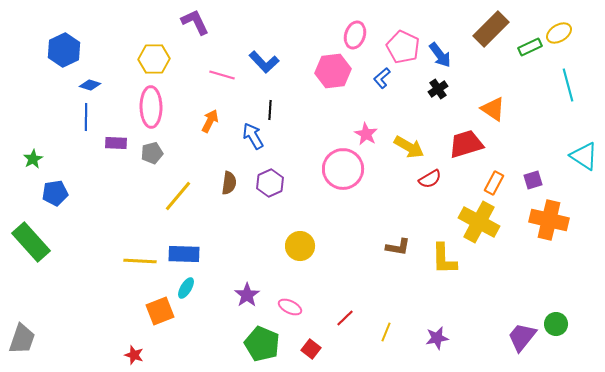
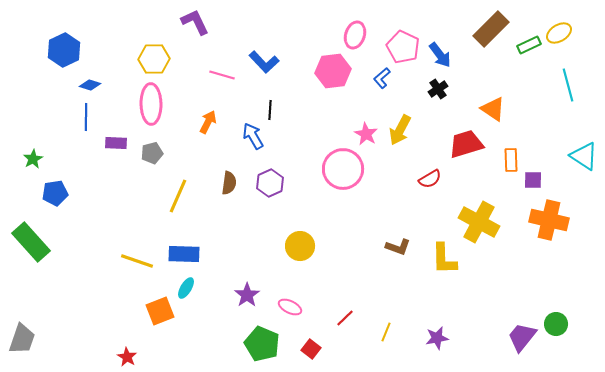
green rectangle at (530, 47): moved 1 px left, 2 px up
pink ellipse at (151, 107): moved 3 px up
orange arrow at (210, 121): moved 2 px left, 1 px down
yellow arrow at (409, 147): moved 9 px left, 17 px up; rotated 88 degrees clockwise
purple square at (533, 180): rotated 18 degrees clockwise
orange rectangle at (494, 183): moved 17 px right, 23 px up; rotated 30 degrees counterclockwise
yellow line at (178, 196): rotated 16 degrees counterclockwise
brown L-shape at (398, 247): rotated 10 degrees clockwise
yellow line at (140, 261): moved 3 px left; rotated 16 degrees clockwise
red star at (134, 355): moved 7 px left, 2 px down; rotated 12 degrees clockwise
